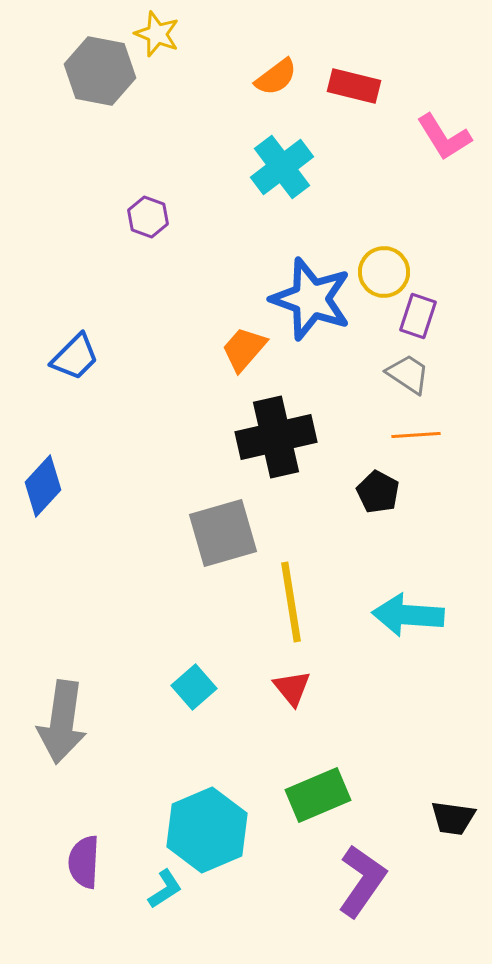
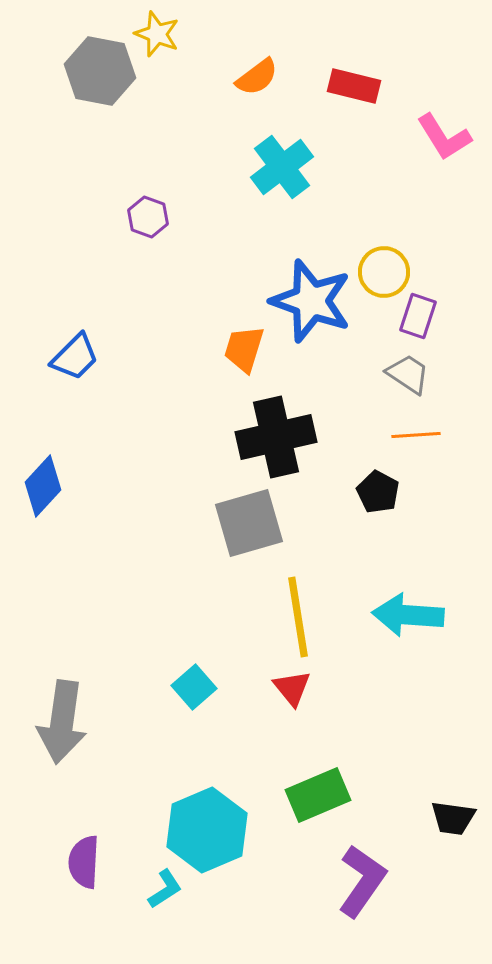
orange semicircle: moved 19 px left
blue star: moved 2 px down
orange trapezoid: rotated 24 degrees counterclockwise
gray square: moved 26 px right, 10 px up
yellow line: moved 7 px right, 15 px down
